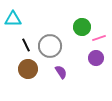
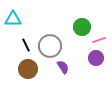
pink line: moved 2 px down
purple semicircle: moved 2 px right, 5 px up
